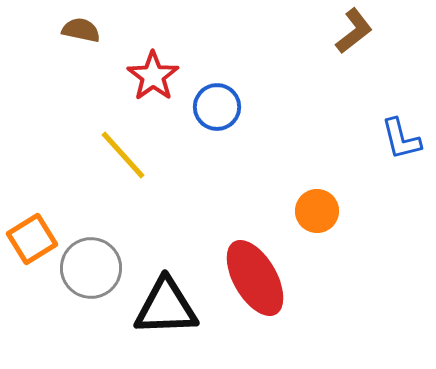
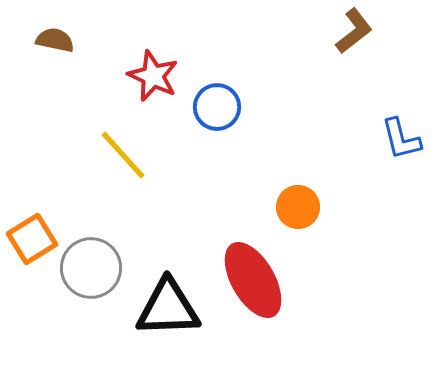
brown semicircle: moved 26 px left, 10 px down
red star: rotated 12 degrees counterclockwise
orange circle: moved 19 px left, 4 px up
red ellipse: moved 2 px left, 2 px down
black triangle: moved 2 px right, 1 px down
